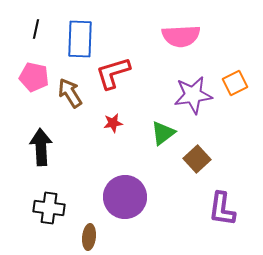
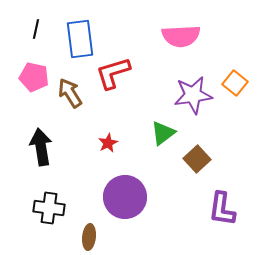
blue rectangle: rotated 9 degrees counterclockwise
orange square: rotated 25 degrees counterclockwise
red star: moved 5 px left, 20 px down; rotated 18 degrees counterclockwise
black arrow: rotated 6 degrees counterclockwise
